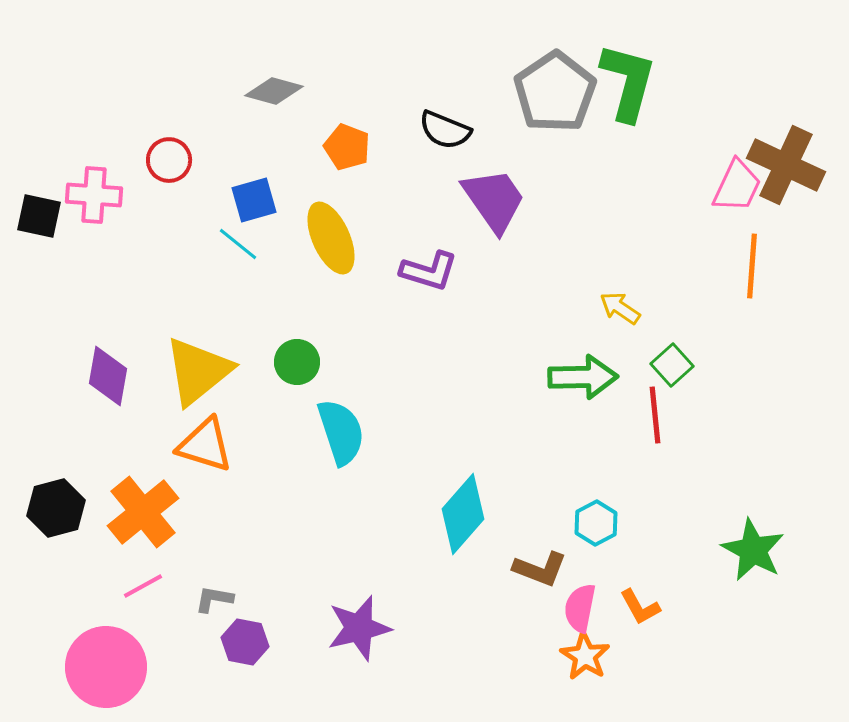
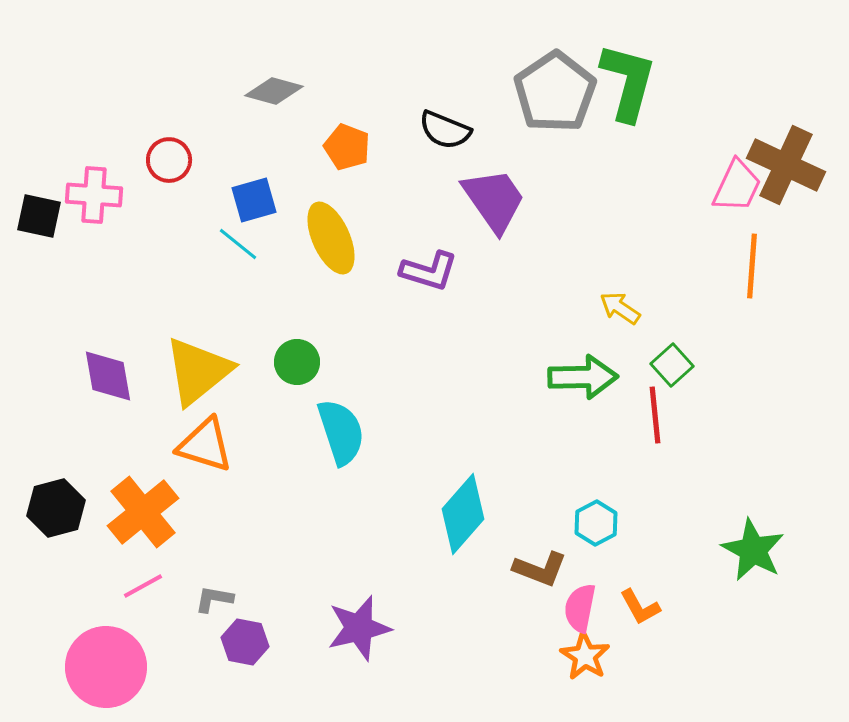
purple diamond: rotated 20 degrees counterclockwise
